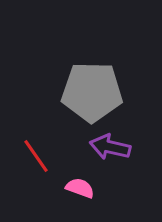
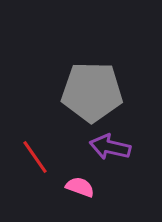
red line: moved 1 px left, 1 px down
pink semicircle: moved 1 px up
